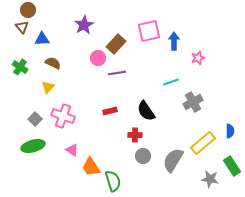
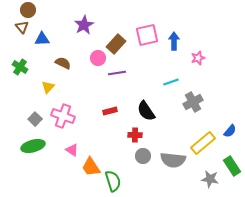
pink square: moved 2 px left, 4 px down
brown semicircle: moved 10 px right
blue semicircle: rotated 40 degrees clockwise
gray semicircle: rotated 115 degrees counterclockwise
